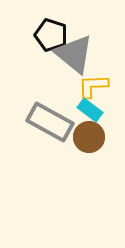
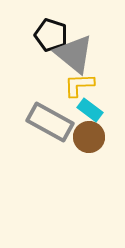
yellow L-shape: moved 14 px left, 1 px up
